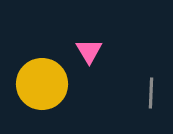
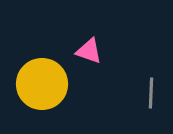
pink triangle: rotated 40 degrees counterclockwise
